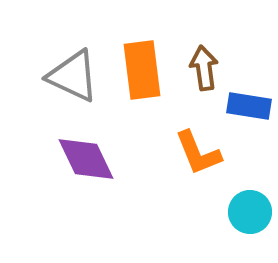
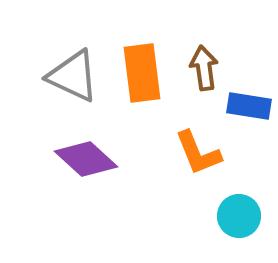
orange rectangle: moved 3 px down
purple diamond: rotated 22 degrees counterclockwise
cyan circle: moved 11 px left, 4 px down
